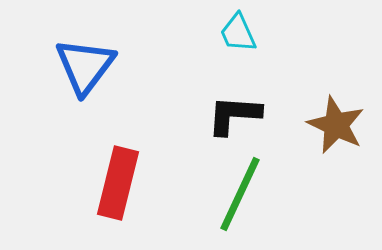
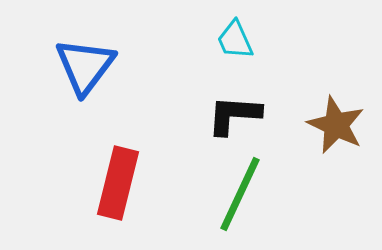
cyan trapezoid: moved 3 px left, 7 px down
